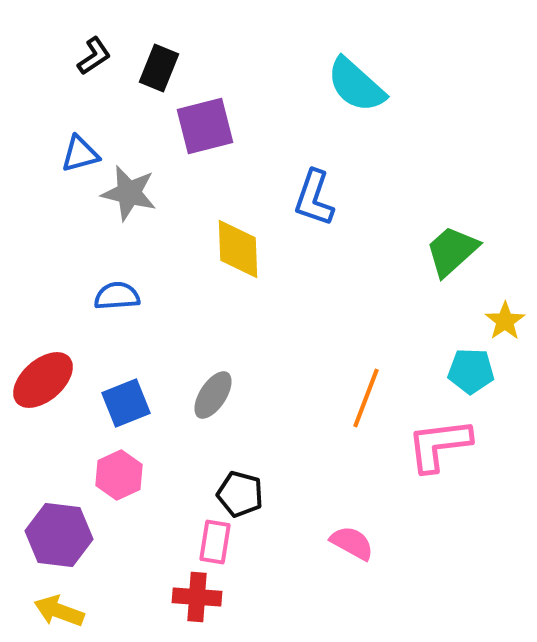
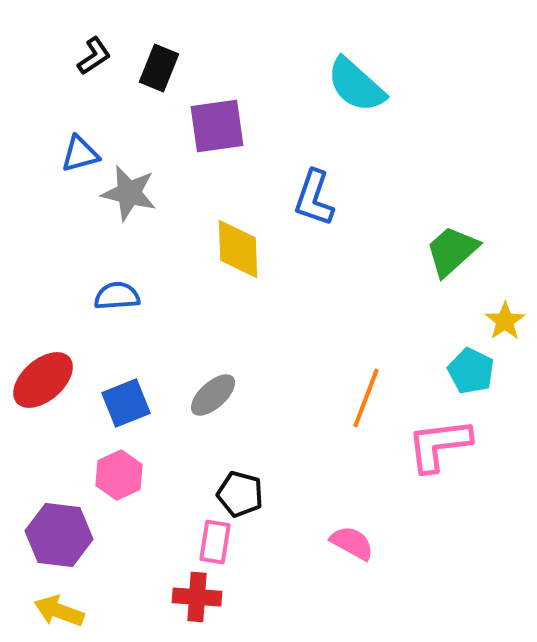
purple square: moved 12 px right; rotated 6 degrees clockwise
cyan pentagon: rotated 24 degrees clockwise
gray ellipse: rotated 15 degrees clockwise
